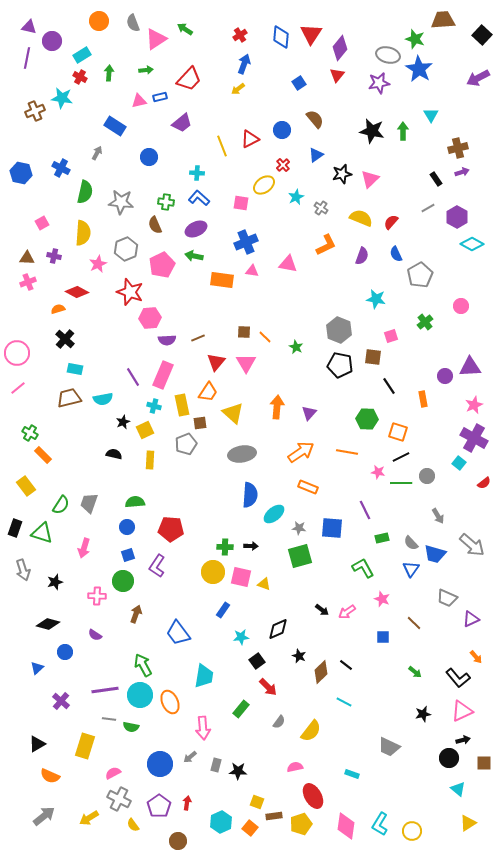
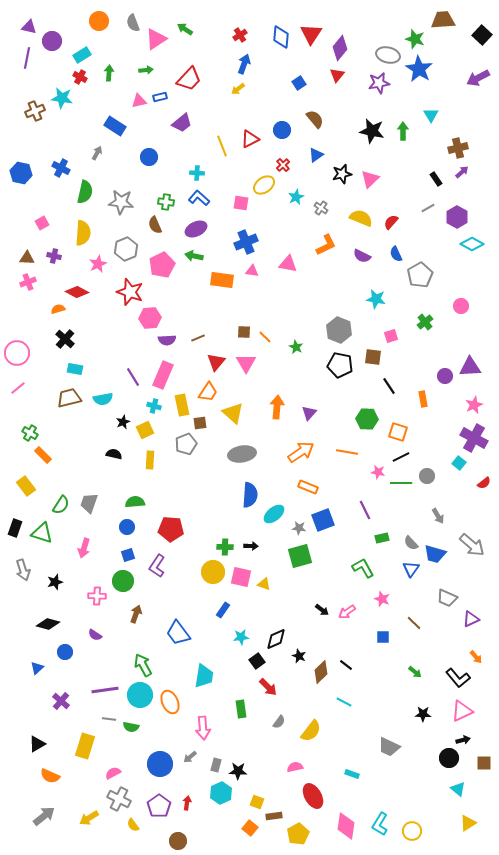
purple arrow at (462, 172): rotated 24 degrees counterclockwise
purple semicircle at (362, 256): rotated 96 degrees clockwise
blue square at (332, 528): moved 9 px left, 8 px up; rotated 25 degrees counterclockwise
black diamond at (278, 629): moved 2 px left, 10 px down
green rectangle at (241, 709): rotated 48 degrees counterclockwise
black star at (423, 714): rotated 14 degrees clockwise
cyan hexagon at (221, 822): moved 29 px up
yellow pentagon at (301, 824): moved 3 px left, 10 px down; rotated 10 degrees counterclockwise
